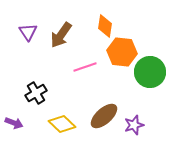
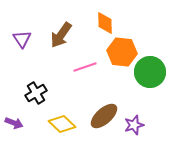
orange diamond: moved 3 px up; rotated 10 degrees counterclockwise
purple triangle: moved 6 px left, 7 px down
